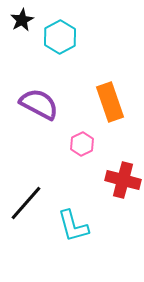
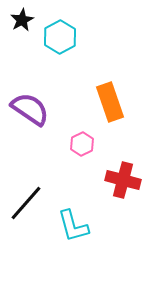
purple semicircle: moved 9 px left, 5 px down; rotated 6 degrees clockwise
